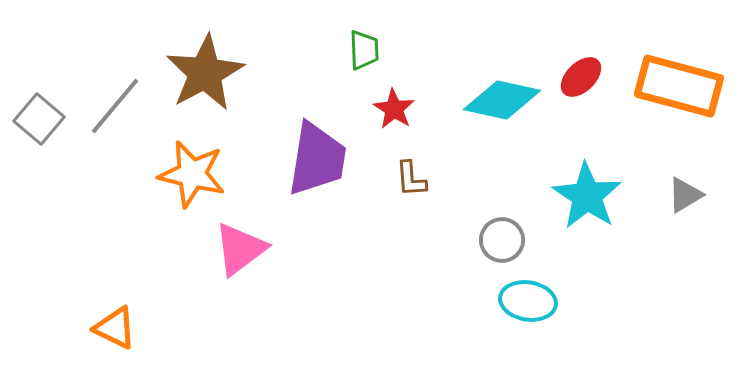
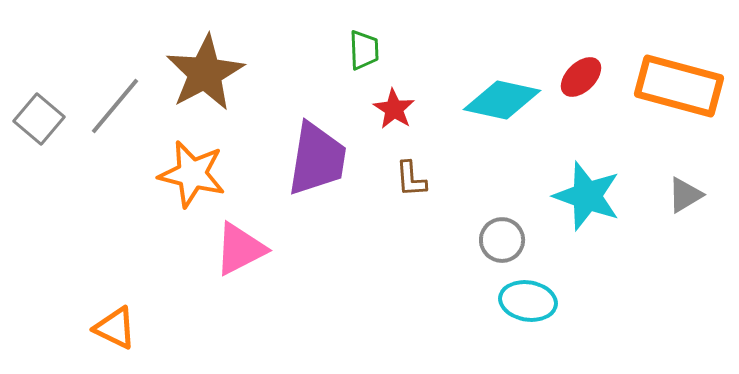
cyan star: rotated 14 degrees counterclockwise
pink triangle: rotated 10 degrees clockwise
